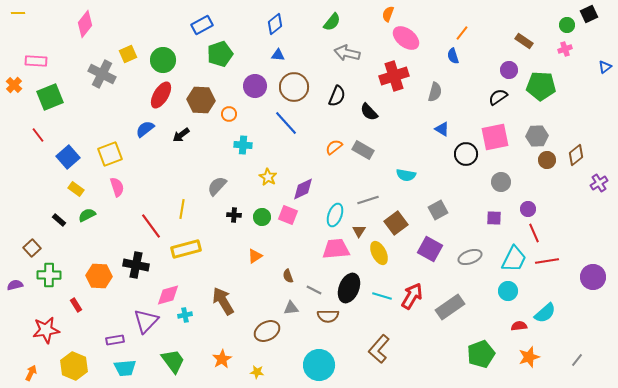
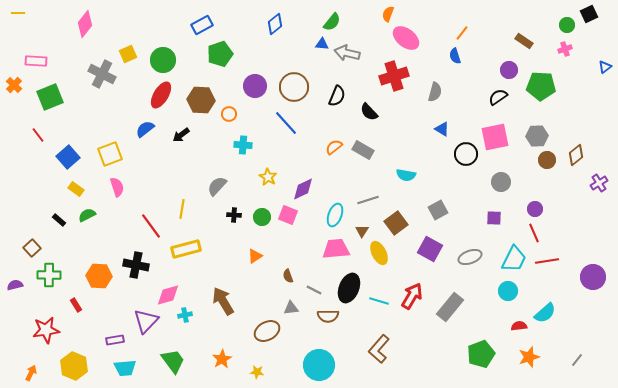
blue triangle at (278, 55): moved 44 px right, 11 px up
blue semicircle at (453, 56): moved 2 px right
purple circle at (528, 209): moved 7 px right
brown triangle at (359, 231): moved 3 px right
cyan line at (382, 296): moved 3 px left, 5 px down
gray rectangle at (450, 307): rotated 16 degrees counterclockwise
